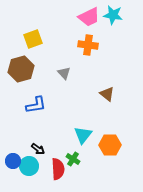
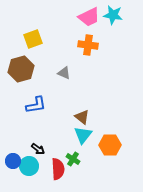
gray triangle: rotated 24 degrees counterclockwise
brown triangle: moved 25 px left, 23 px down
